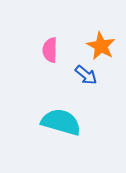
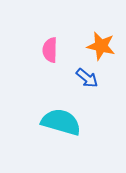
orange star: rotated 16 degrees counterclockwise
blue arrow: moved 1 px right, 3 px down
